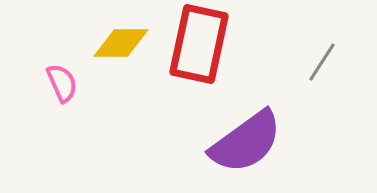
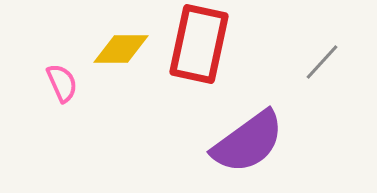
yellow diamond: moved 6 px down
gray line: rotated 9 degrees clockwise
purple semicircle: moved 2 px right
